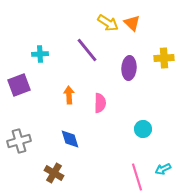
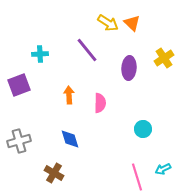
yellow cross: rotated 30 degrees counterclockwise
